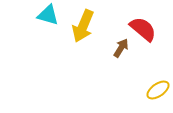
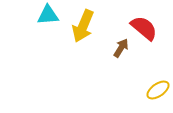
cyan triangle: rotated 20 degrees counterclockwise
red semicircle: moved 1 px right, 1 px up
